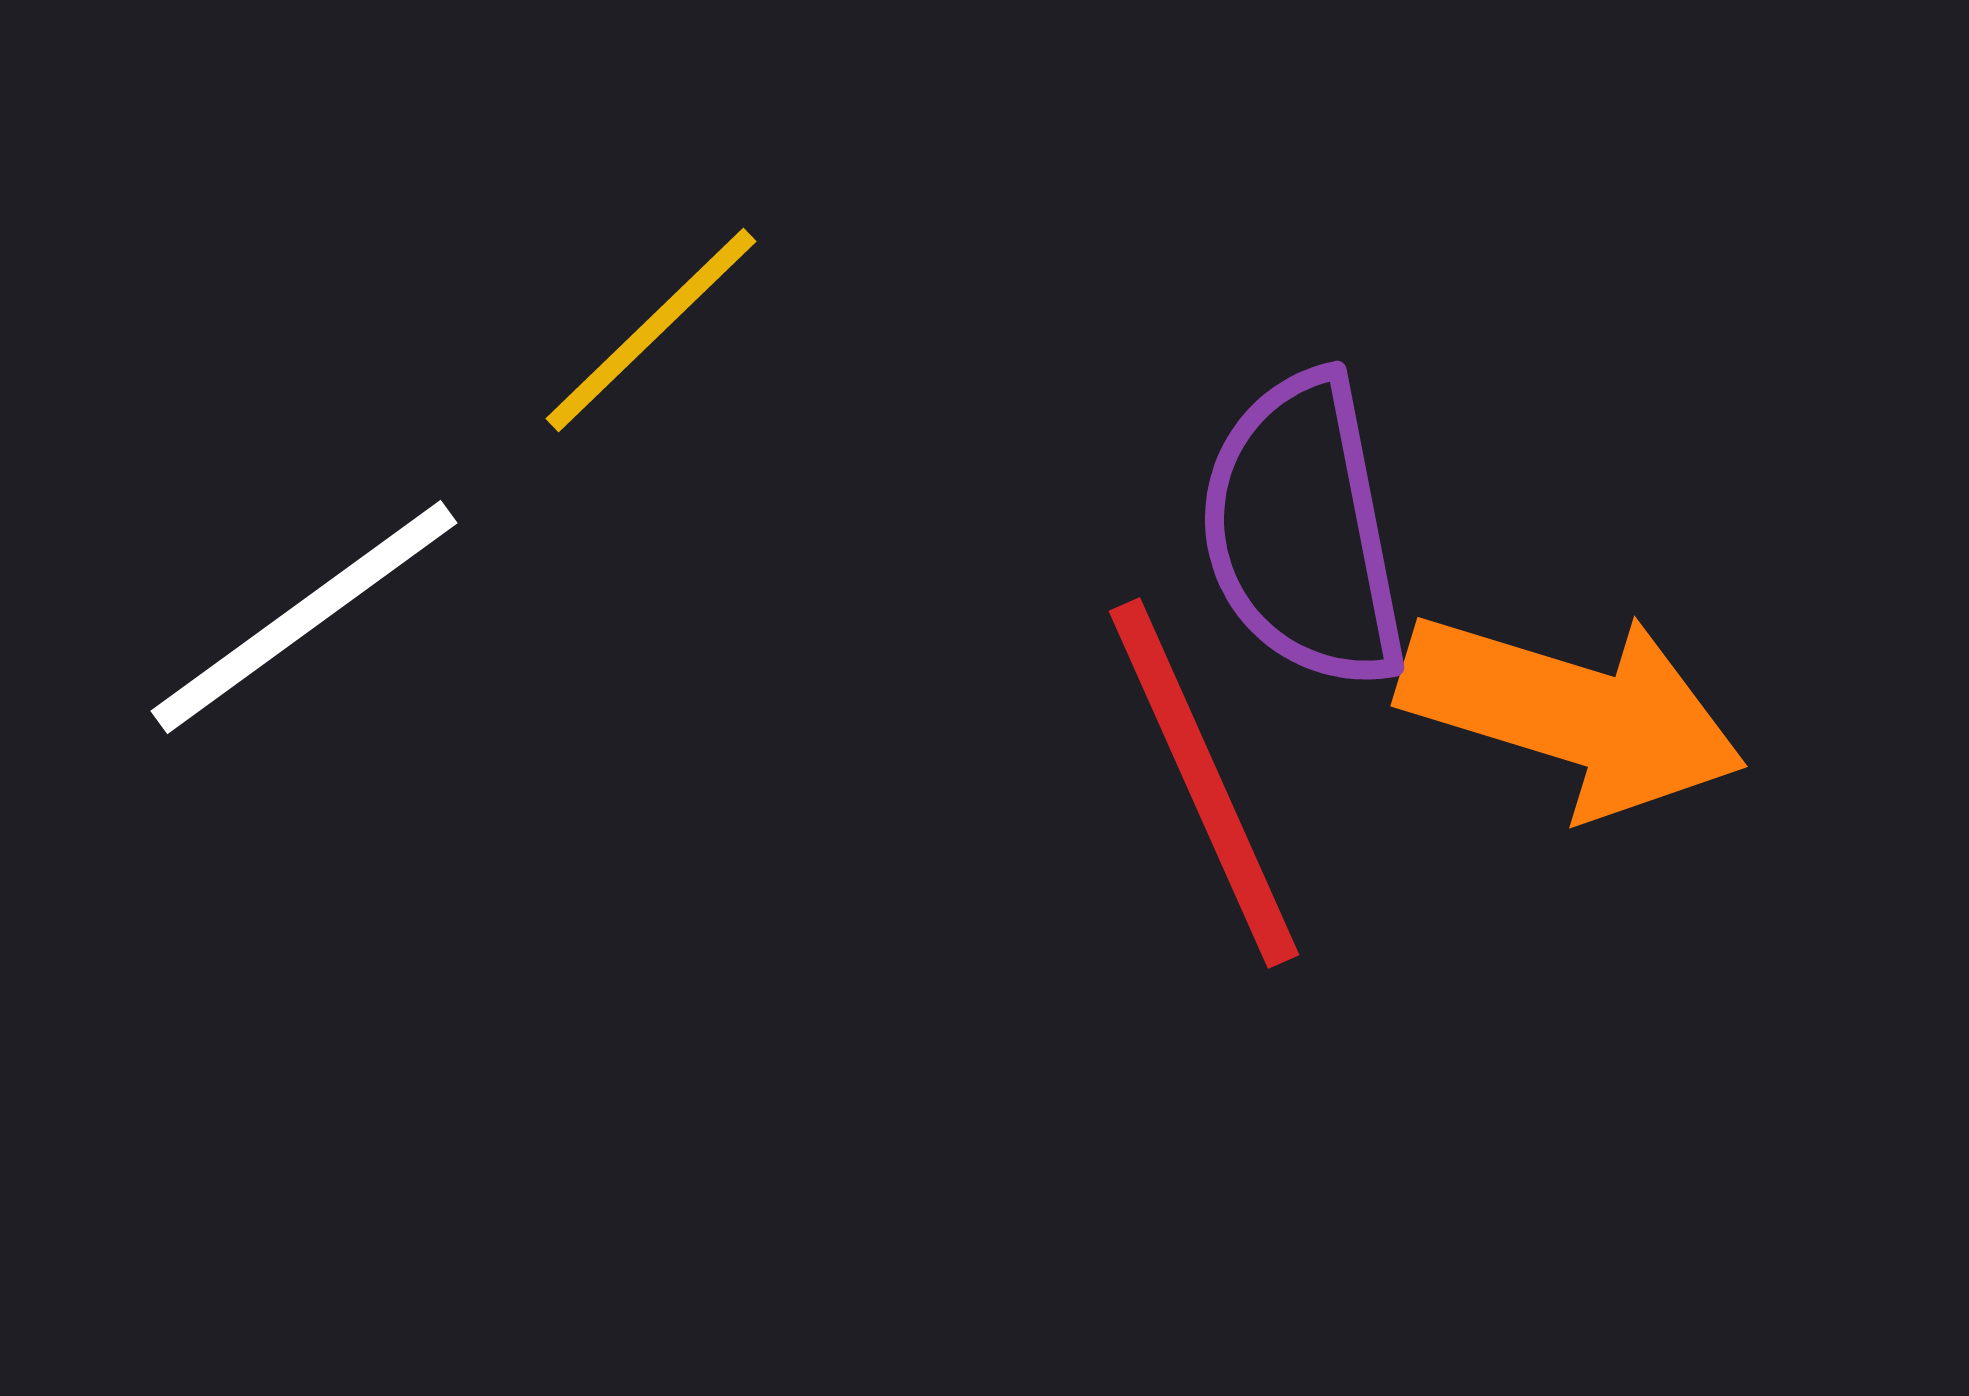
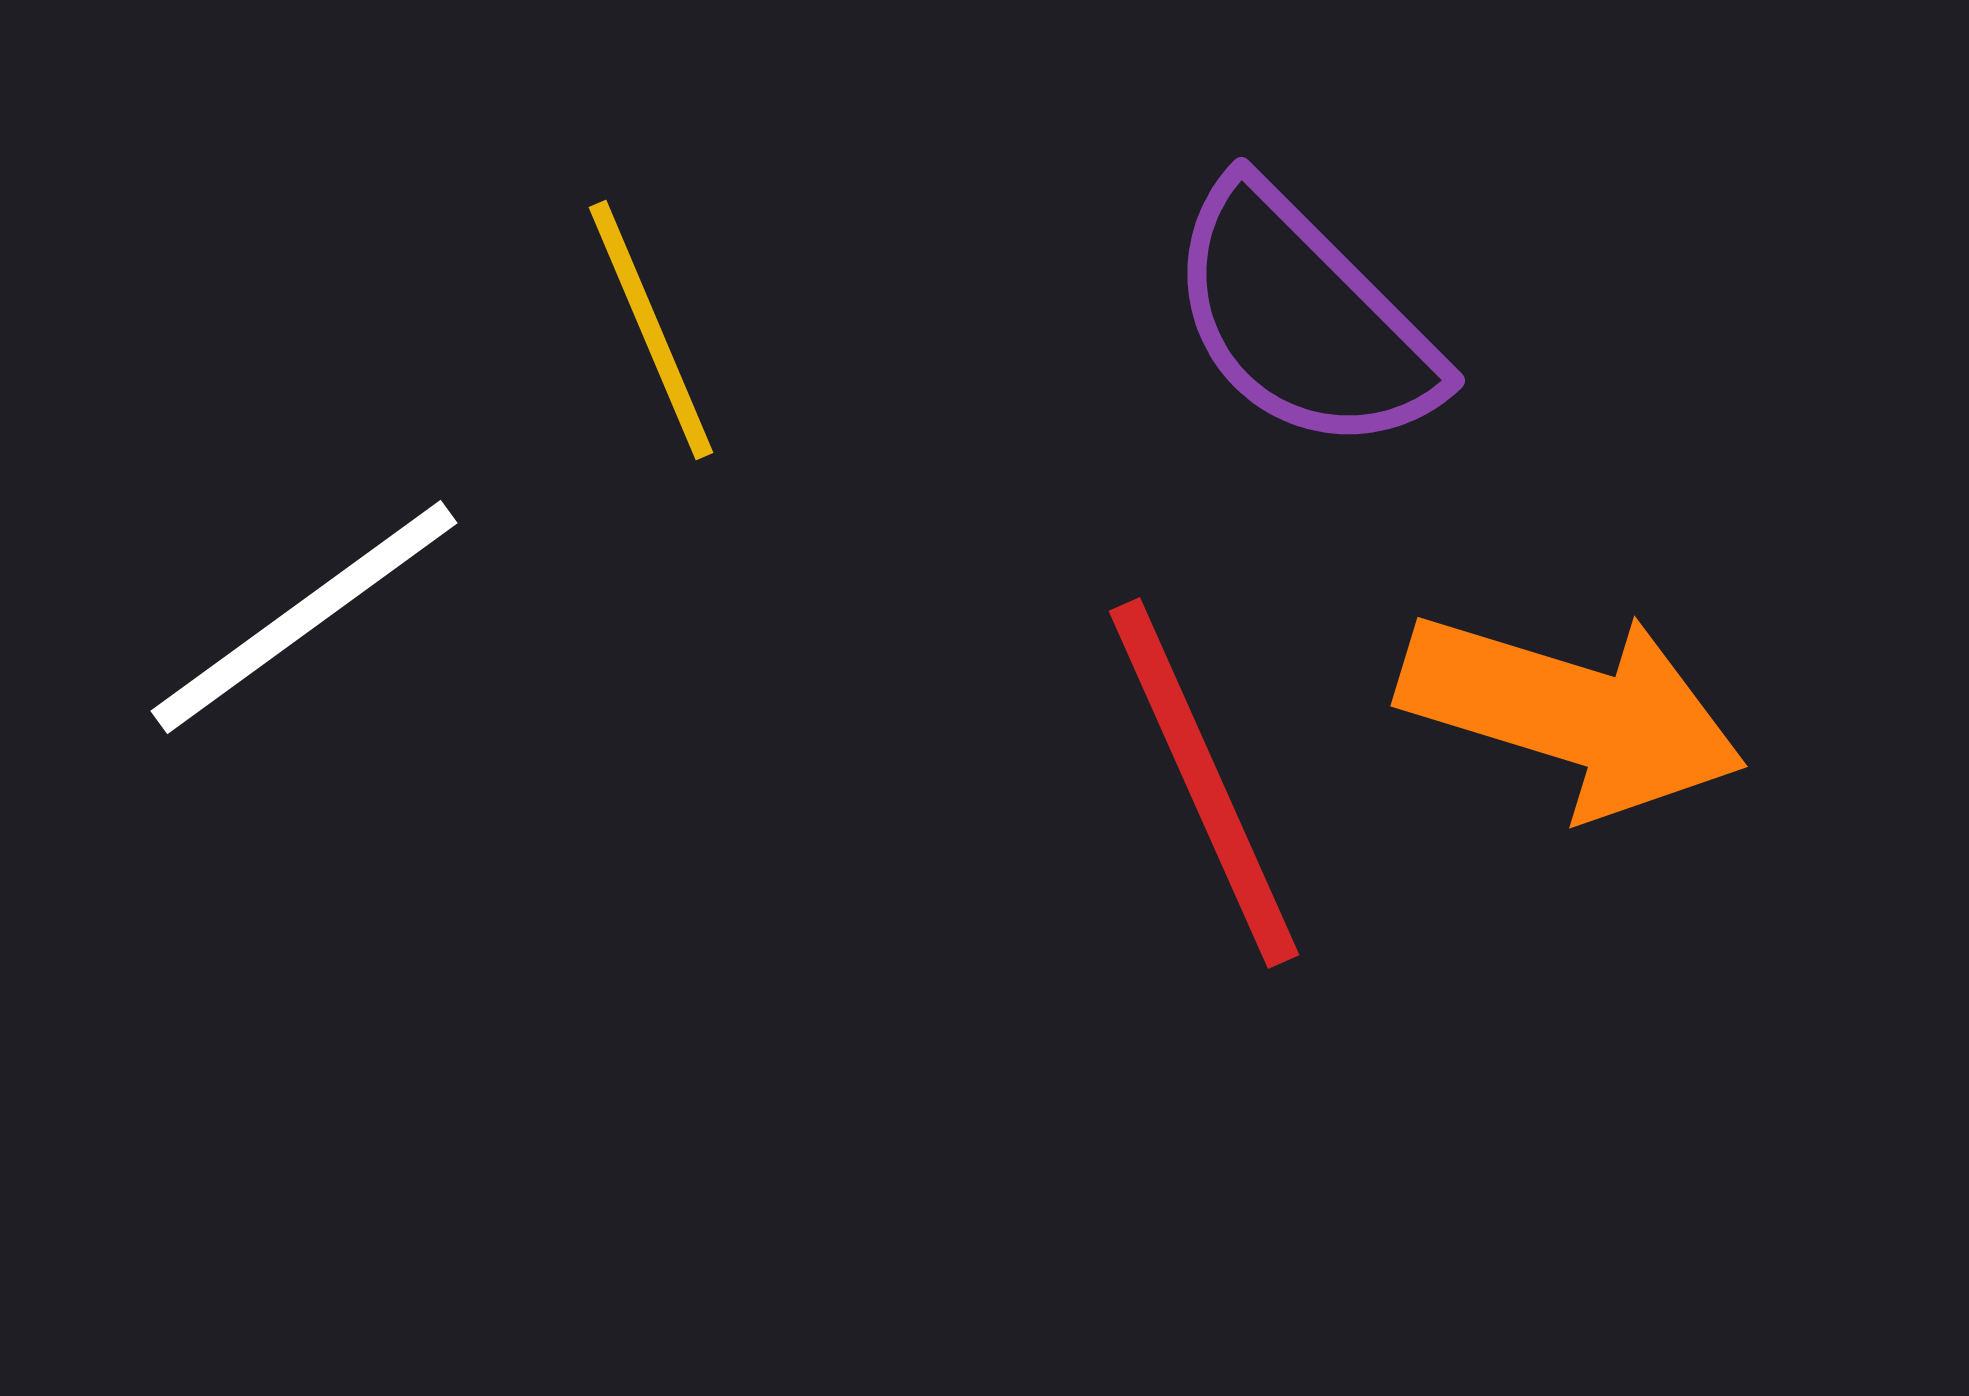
yellow line: rotated 69 degrees counterclockwise
purple semicircle: moved 212 px up; rotated 34 degrees counterclockwise
